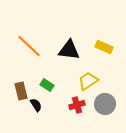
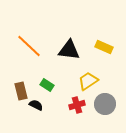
black semicircle: rotated 32 degrees counterclockwise
